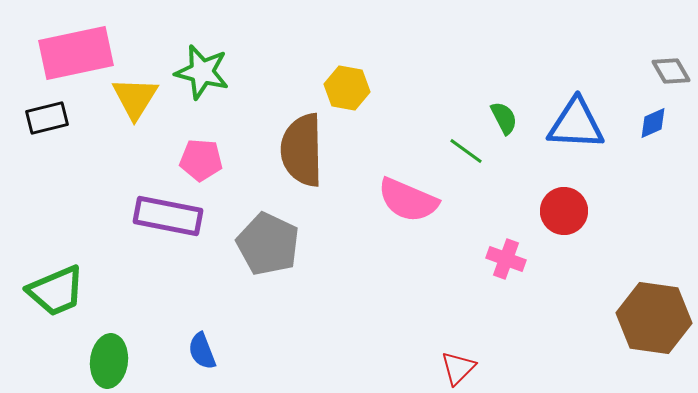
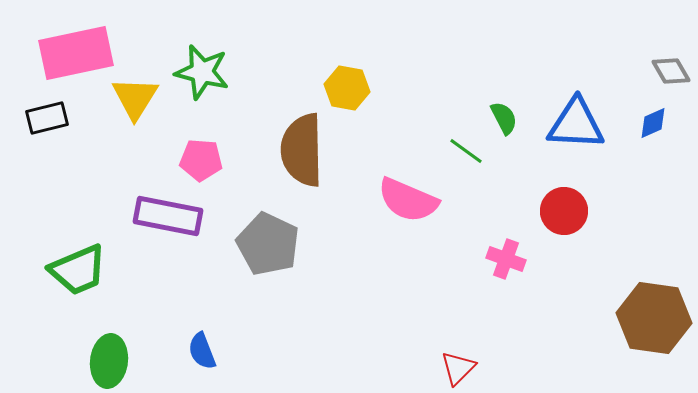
green trapezoid: moved 22 px right, 21 px up
